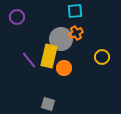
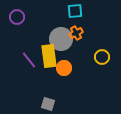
yellow rectangle: rotated 20 degrees counterclockwise
